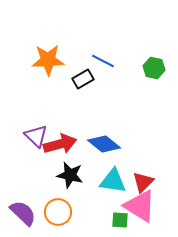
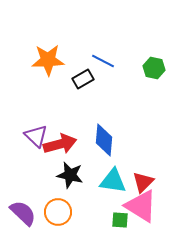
blue diamond: moved 4 px up; rotated 56 degrees clockwise
pink triangle: moved 1 px right
